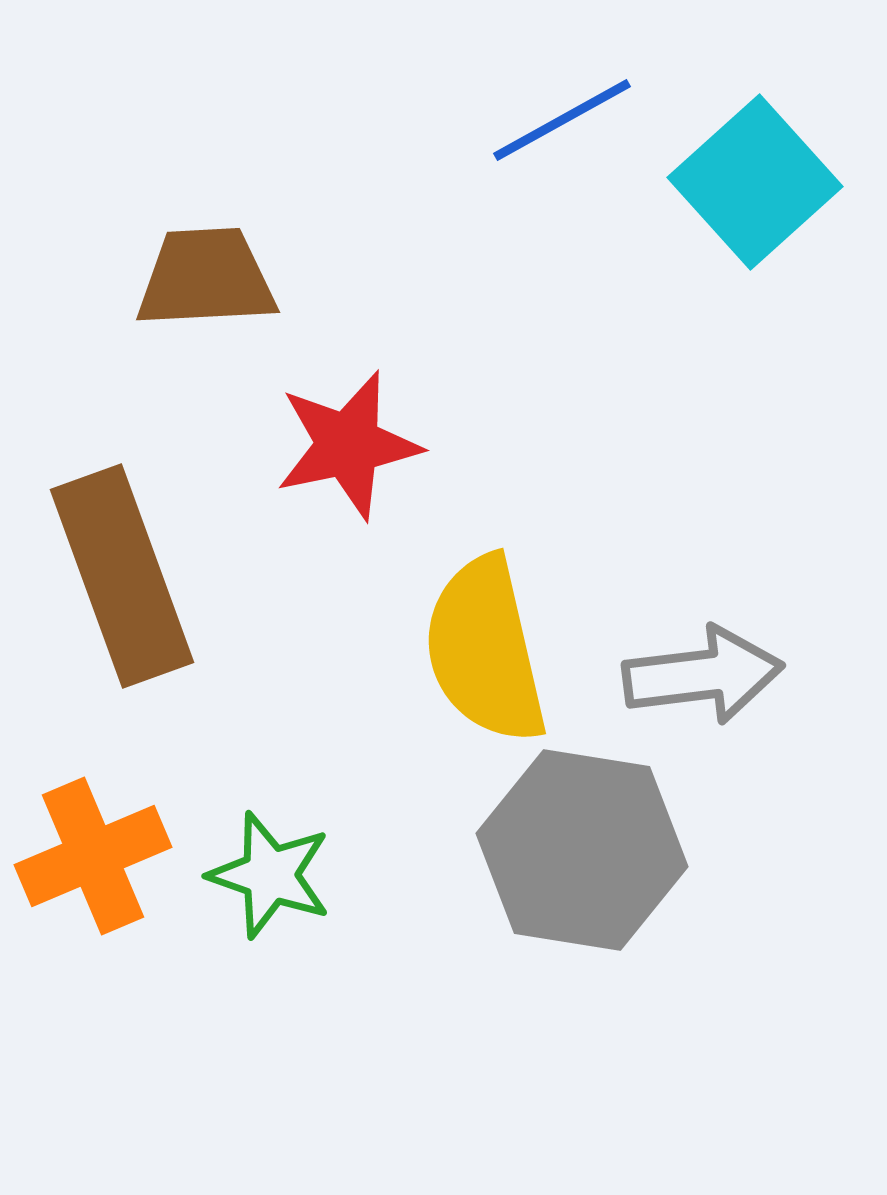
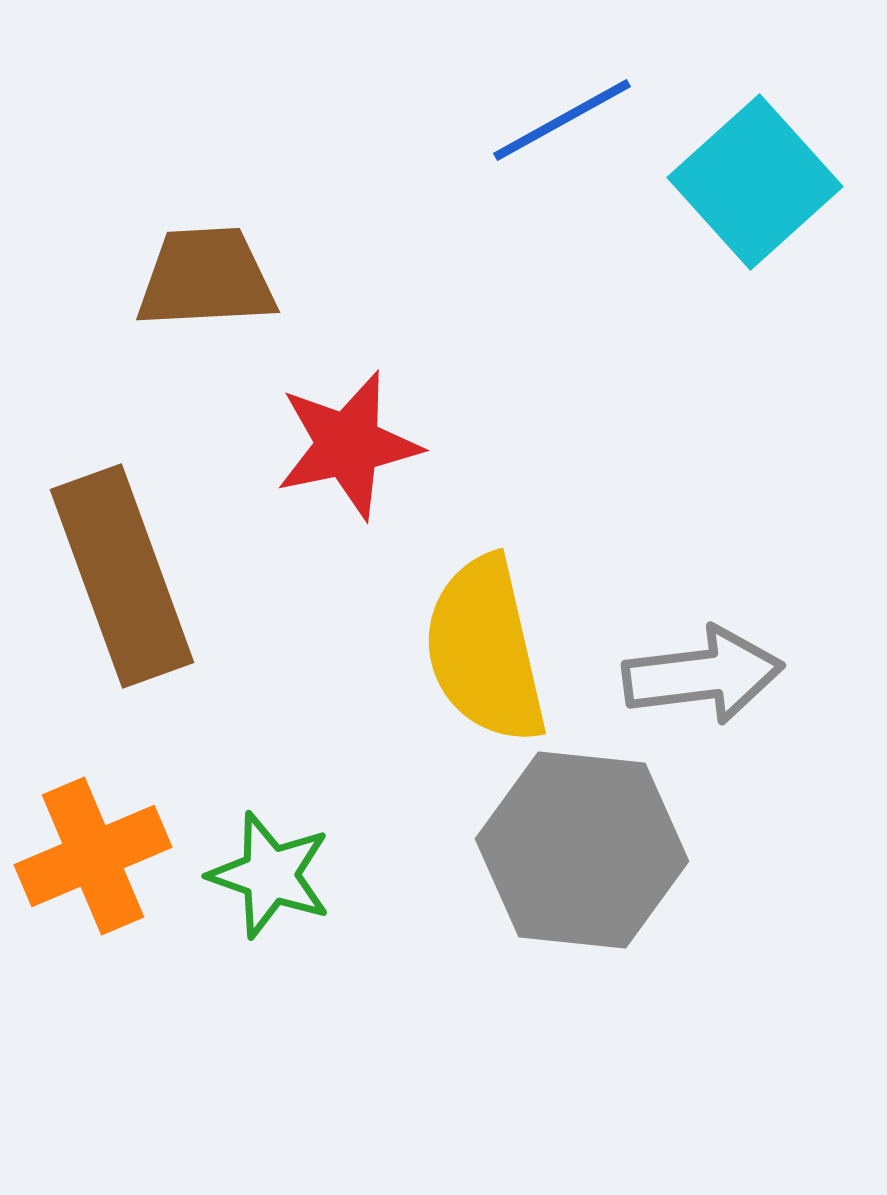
gray hexagon: rotated 3 degrees counterclockwise
